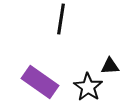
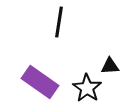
black line: moved 2 px left, 3 px down
black star: moved 1 px left, 1 px down
